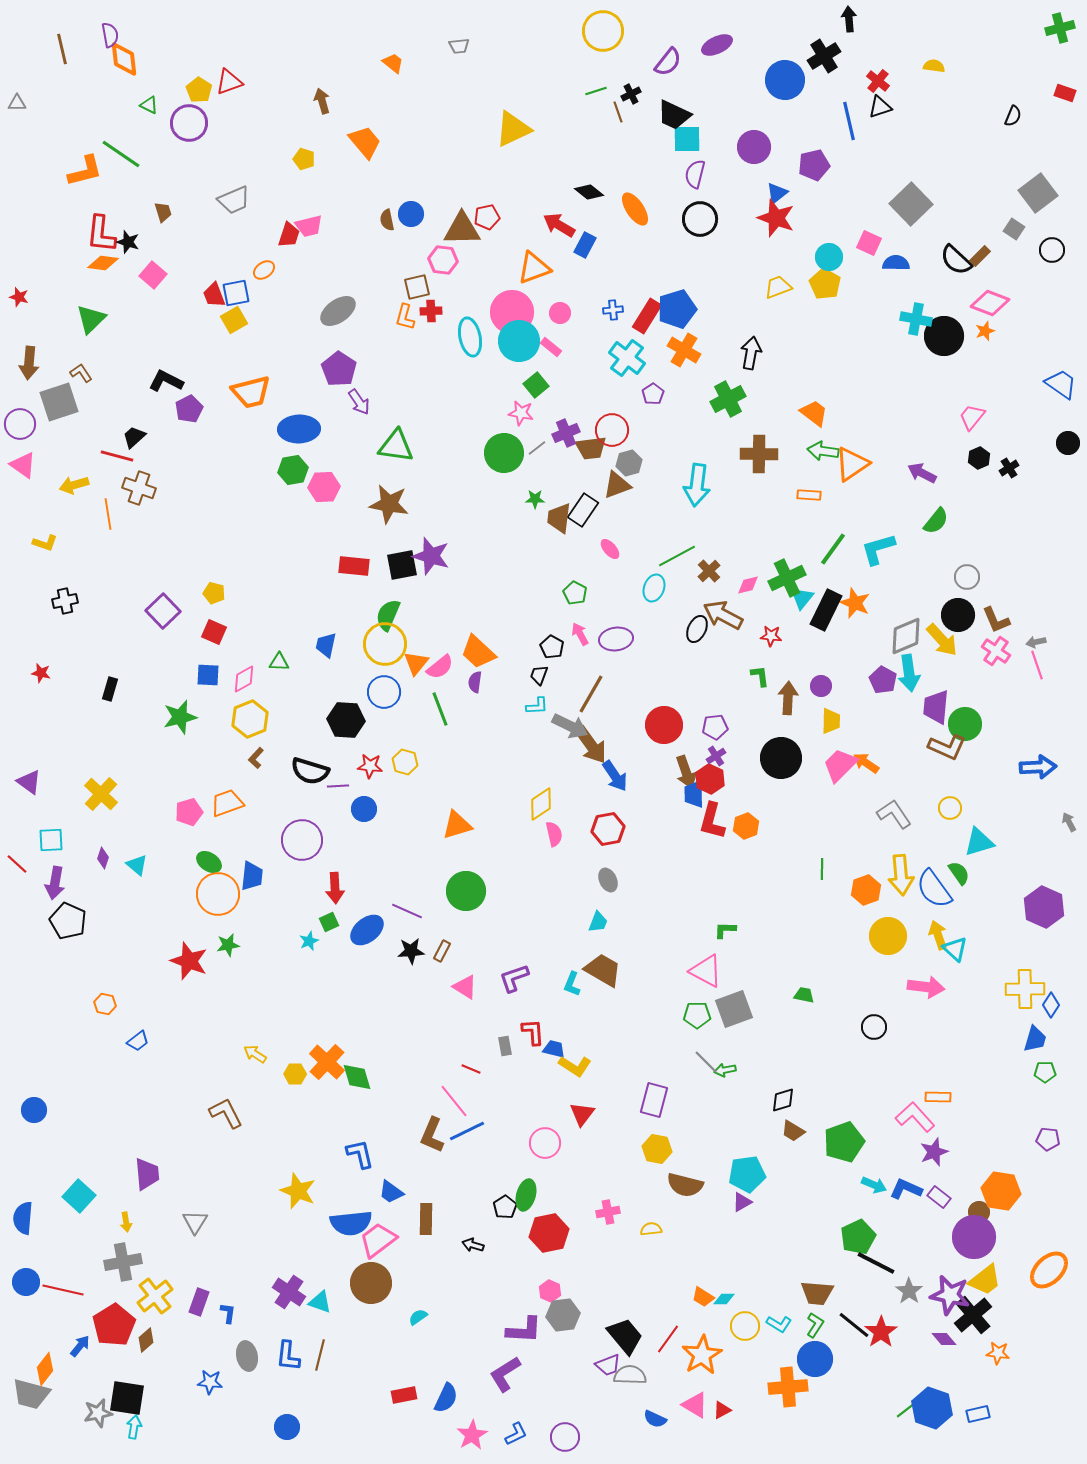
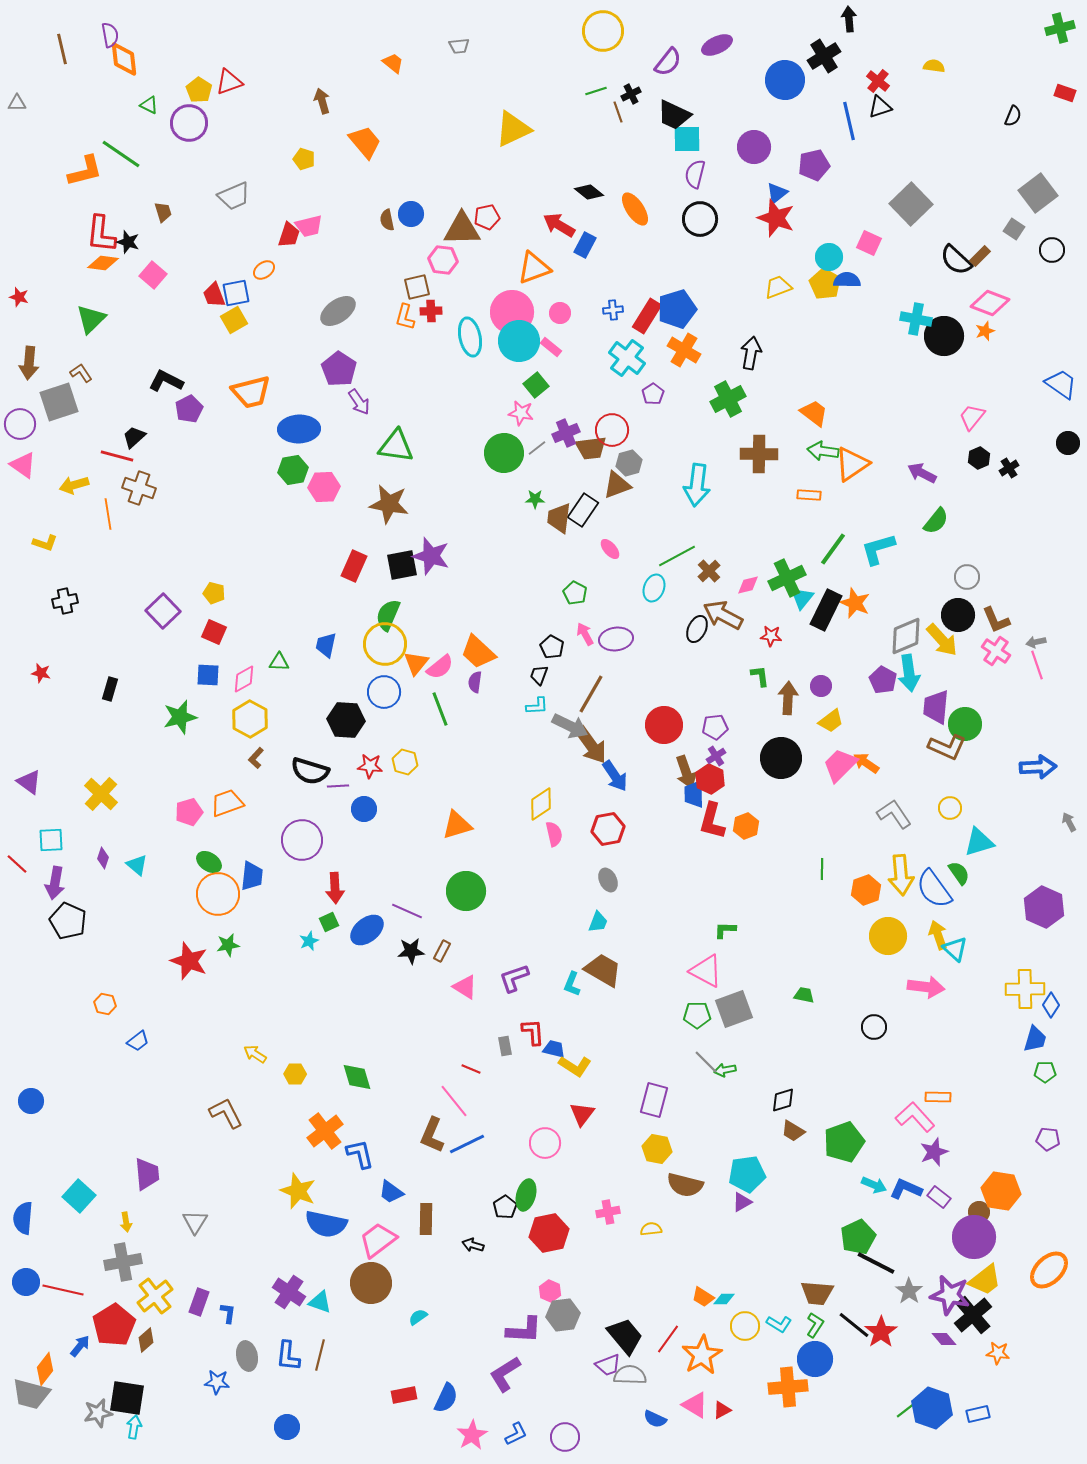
gray trapezoid at (234, 200): moved 4 px up
blue semicircle at (896, 263): moved 49 px left, 17 px down
red rectangle at (354, 566): rotated 72 degrees counterclockwise
pink arrow at (580, 634): moved 5 px right
yellow hexagon at (250, 719): rotated 9 degrees counterclockwise
yellow trapezoid at (831, 721): rotated 52 degrees clockwise
orange cross at (327, 1062): moved 2 px left, 69 px down; rotated 9 degrees clockwise
blue circle at (34, 1110): moved 3 px left, 9 px up
blue line at (467, 1131): moved 13 px down
blue semicircle at (351, 1223): moved 25 px left, 1 px down; rotated 18 degrees clockwise
blue star at (210, 1382): moved 7 px right
